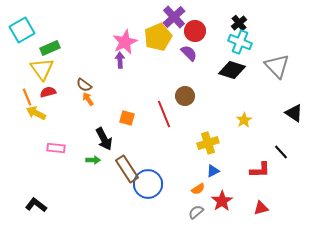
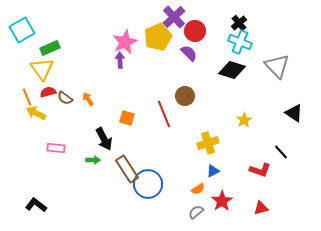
brown semicircle: moved 19 px left, 13 px down
red L-shape: rotated 20 degrees clockwise
